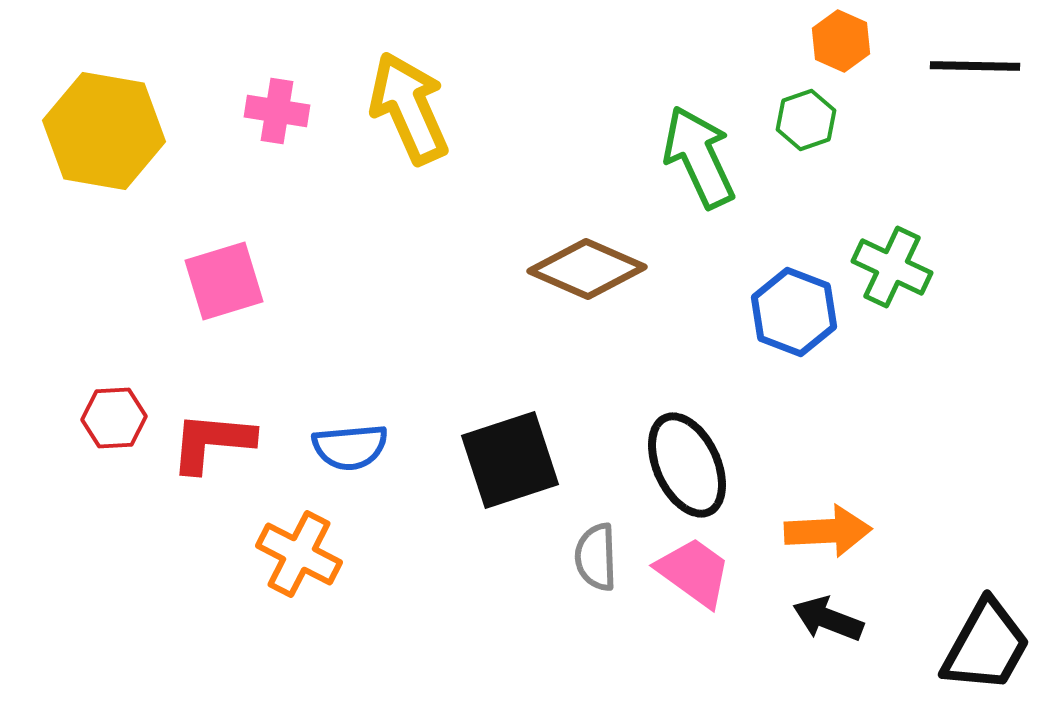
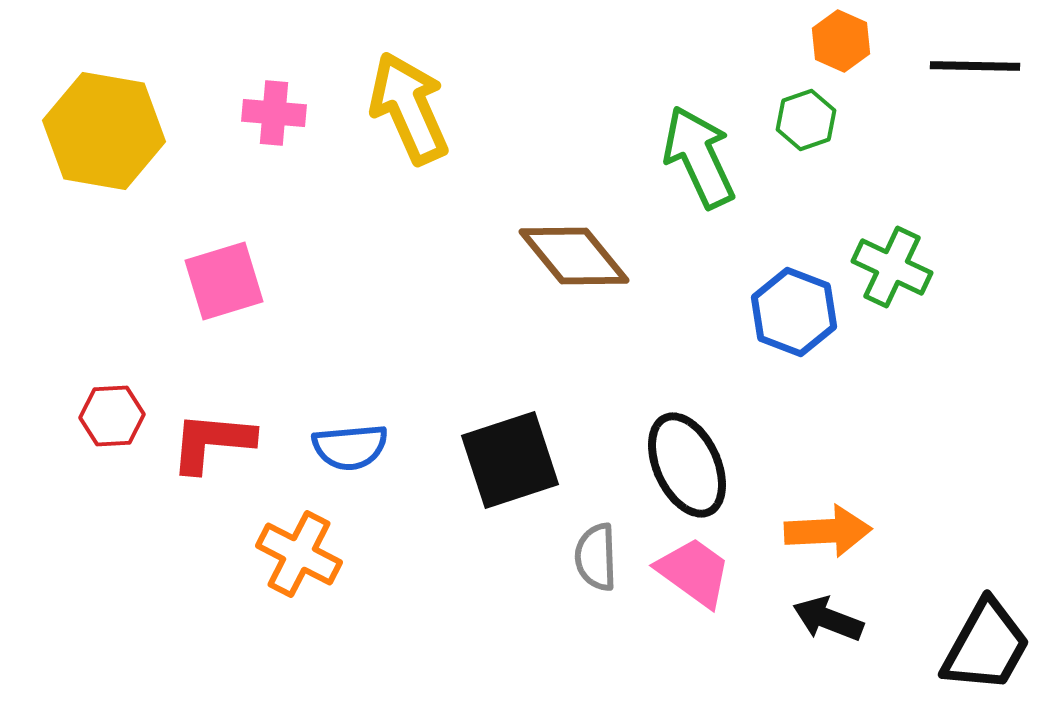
pink cross: moved 3 px left, 2 px down; rotated 4 degrees counterclockwise
brown diamond: moved 13 px left, 13 px up; rotated 27 degrees clockwise
red hexagon: moved 2 px left, 2 px up
